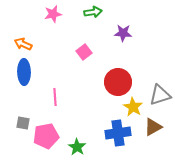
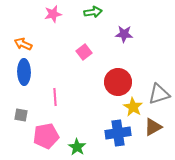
purple star: moved 1 px right, 1 px down
gray triangle: moved 1 px left, 1 px up
gray square: moved 2 px left, 8 px up
